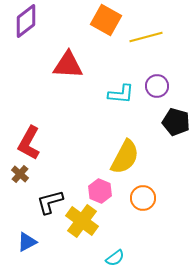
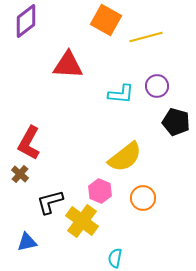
yellow semicircle: rotated 24 degrees clockwise
blue triangle: rotated 15 degrees clockwise
cyan semicircle: rotated 138 degrees clockwise
